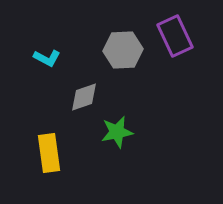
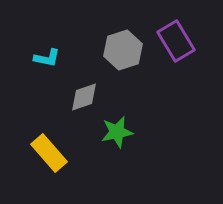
purple rectangle: moved 1 px right, 5 px down; rotated 6 degrees counterclockwise
gray hexagon: rotated 15 degrees counterclockwise
cyan L-shape: rotated 16 degrees counterclockwise
yellow rectangle: rotated 33 degrees counterclockwise
